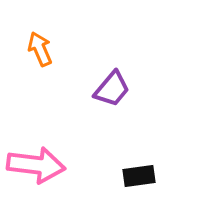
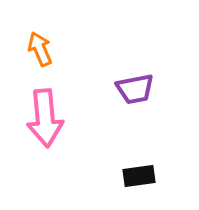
purple trapezoid: moved 23 px right; rotated 39 degrees clockwise
pink arrow: moved 9 px right, 47 px up; rotated 78 degrees clockwise
